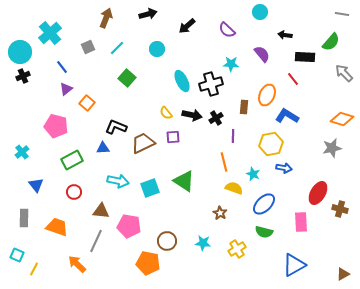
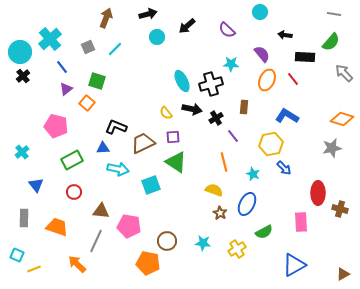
gray line at (342, 14): moved 8 px left
cyan cross at (50, 33): moved 6 px down
cyan line at (117, 48): moved 2 px left, 1 px down
cyan circle at (157, 49): moved 12 px up
black cross at (23, 76): rotated 16 degrees counterclockwise
green square at (127, 78): moved 30 px left, 3 px down; rotated 24 degrees counterclockwise
orange ellipse at (267, 95): moved 15 px up
black arrow at (192, 115): moved 6 px up
purple line at (233, 136): rotated 40 degrees counterclockwise
blue arrow at (284, 168): rotated 35 degrees clockwise
cyan arrow at (118, 181): moved 12 px up
green triangle at (184, 181): moved 8 px left, 19 px up
cyan square at (150, 188): moved 1 px right, 3 px up
yellow semicircle at (234, 188): moved 20 px left, 2 px down
red ellipse at (318, 193): rotated 30 degrees counterclockwise
blue ellipse at (264, 204): moved 17 px left; rotated 20 degrees counterclockwise
green semicircle at (264, 232): rotated 42 degrees counterclockwise
yellow line at (34, 269): rotated 40 degrees clockwise
